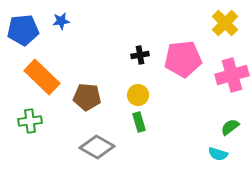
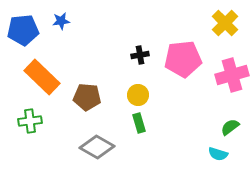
green rectangle: moved 1 px down
